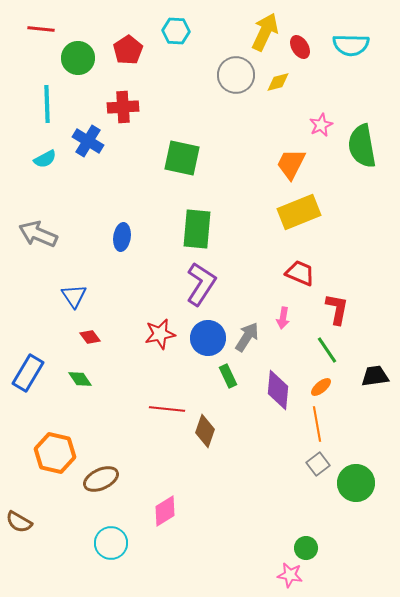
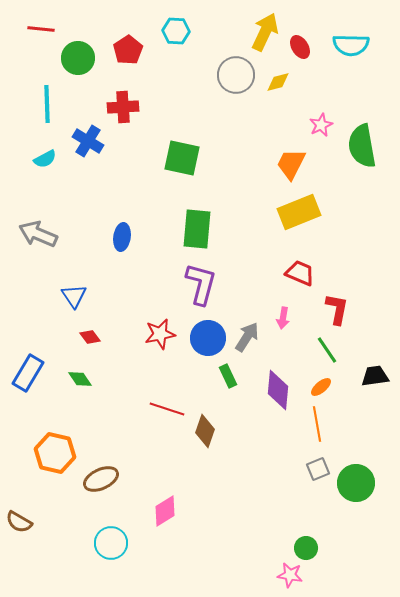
purple L-shape at (201, 284): rotated 18 degrees counterclockwise
red line at (167, 409): rotated 12 degrees clockwise
gray square at (318, 464): moved 5 px down; rotated 15 degrees clockwise
